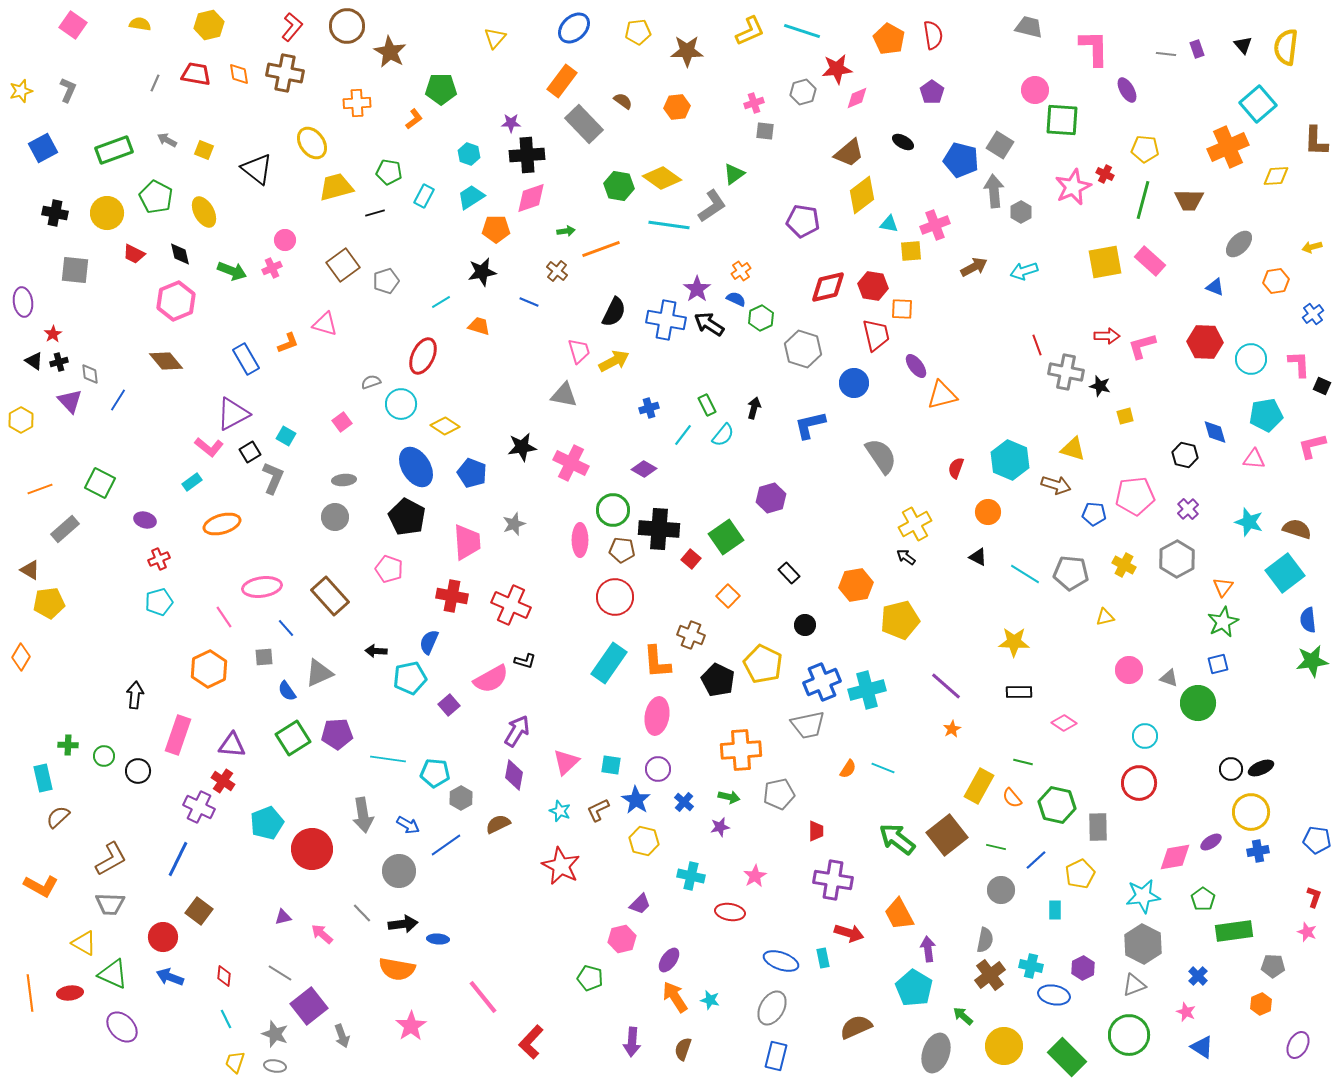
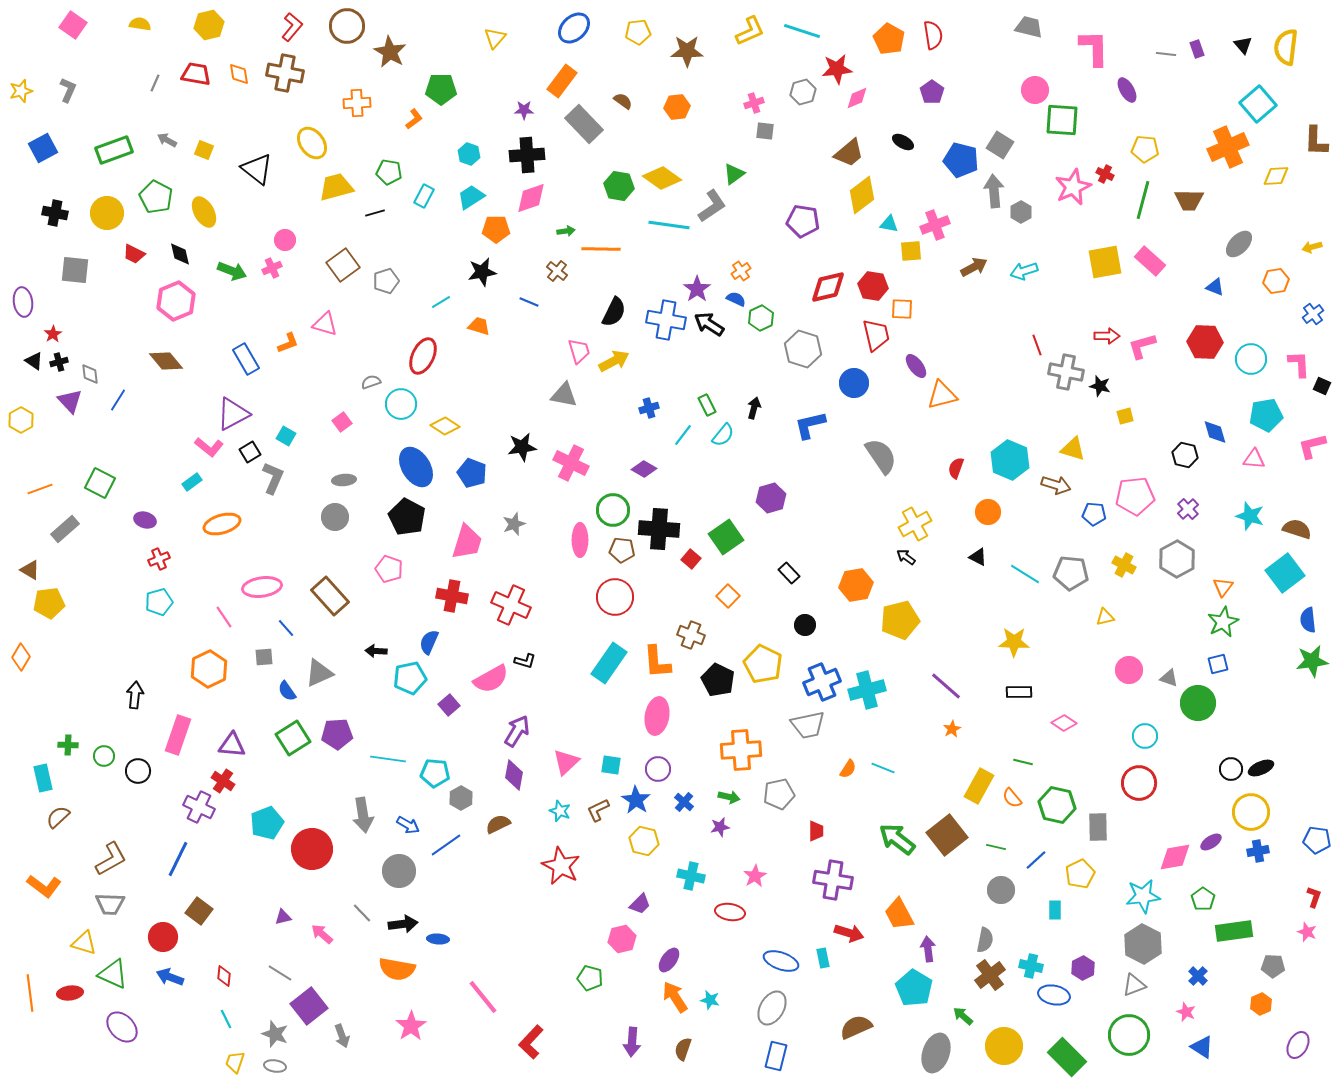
purple star at (511, 123): moved 13 px right, 13 px up
orange line at (601, 249): rotated 21 degrees clockwise
cyan star at (1249, 522): moved 1 px right, 6 px up
pink trapezoid at (467, 542): rotated 21 degrees clockwise
orange L-shape at (41, 886): moved 3 px right; rotated 8 degrees clockwise
yellow triangle at (84, 943): rotated 12 degrees counterclockwise
